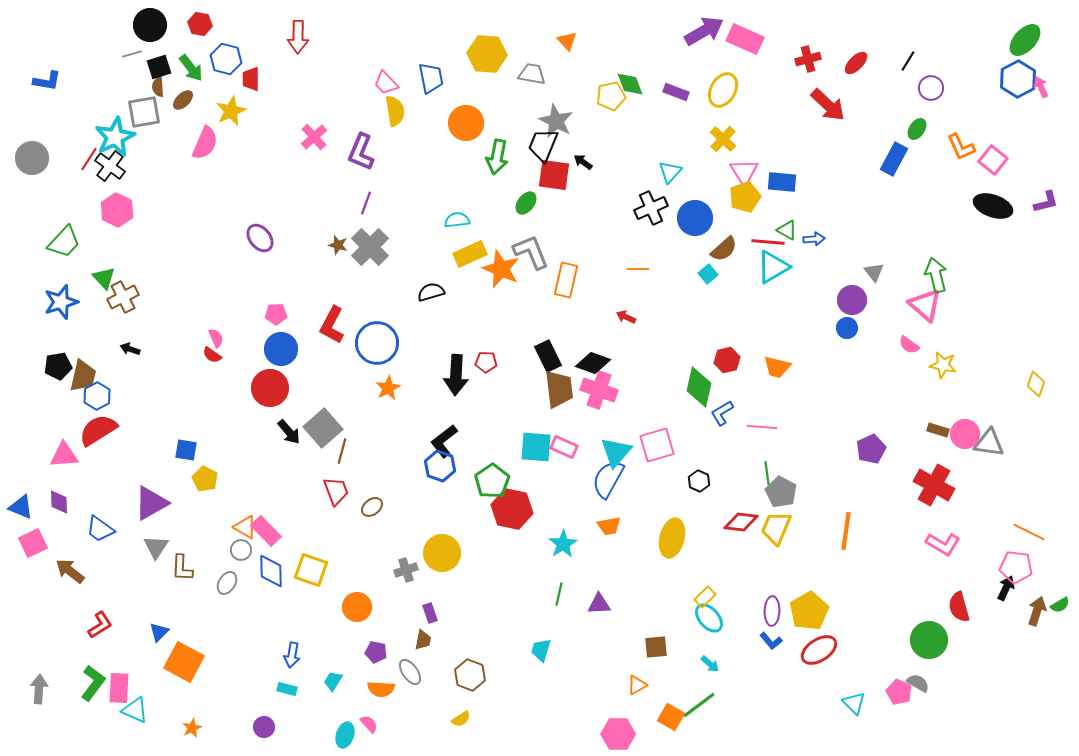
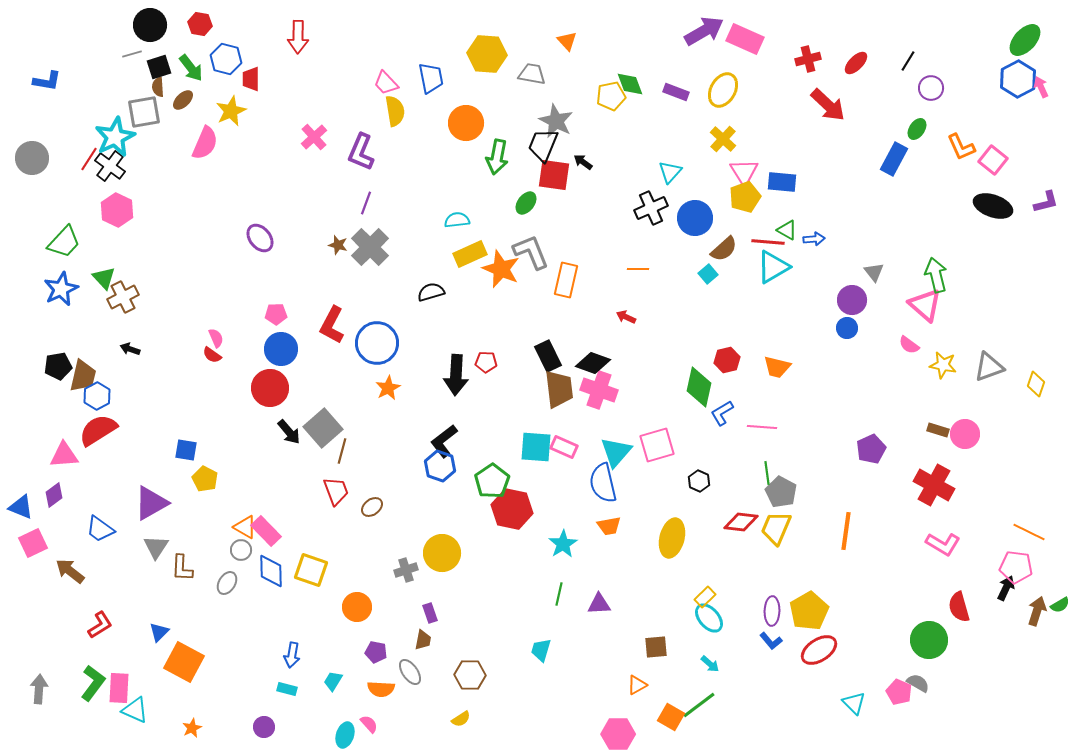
blue star at (61, 302): moved 13 px up; rotated 8 degrees counterclockwise
gray triangle at (989, 443): moved 76 px up; rotated 28 degrees counterclockwise
blue semicircle at (608, 479): moved 5 px left, 4 px down; rotated 42 degrees counterclockwise
purple diamond at (59, 502): moved 5 px left, 7 px up; rotated 55 degrees clockwise
brown hexagon at (470, 675): rotated 20 degrees counterclockwise
